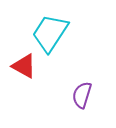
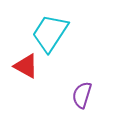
red triangle: moved 2 px right
